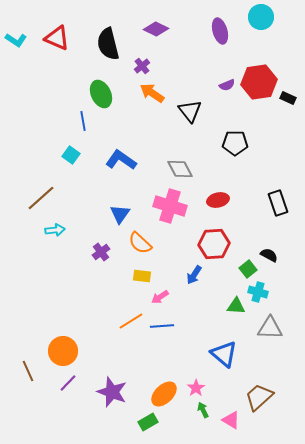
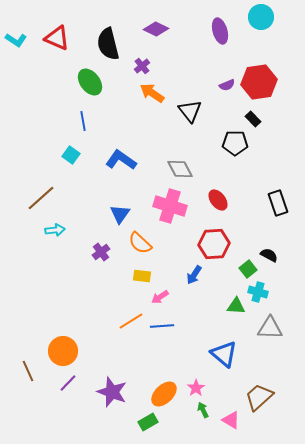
green ellipse at (101, 94): moved 11 px left, 12 px up; rotated 12 degrees counterclockwise
black rectangle at (288, 98): moved 35 px left, 21 px down; rotated 21 degrees clockwise
red ellipse at (218, 200): rotated 65 degrees clockwise
